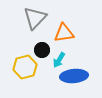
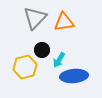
orange triangle: moved 11 px up
